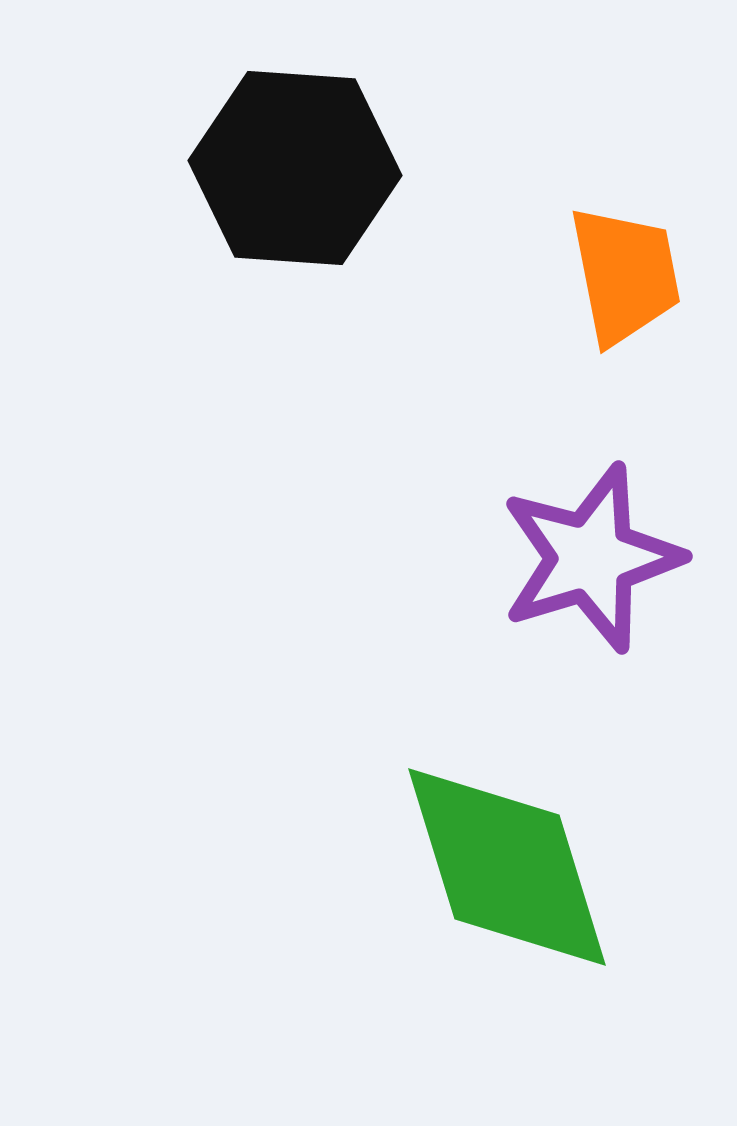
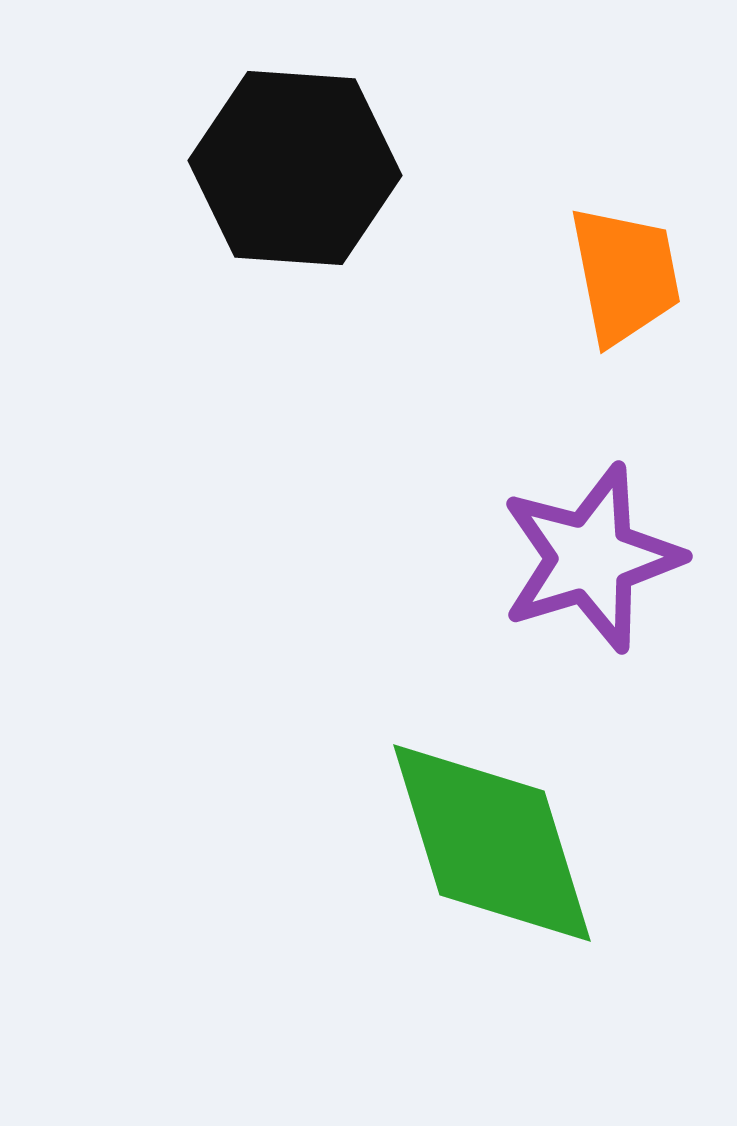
green diamond: moved 15 px left, 24 px up
